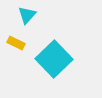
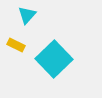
yellow rectangle: moved 2 px down
